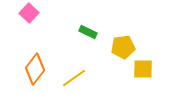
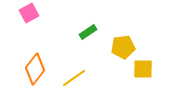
pink square: rotated 18 degrees clockwise
green rectangle: rotated 60 degrees counterclockwise
